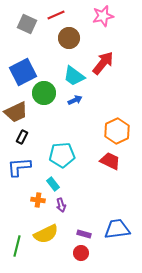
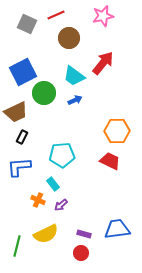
orange hexagon: rotated 25 degrees clockwise
orange cross: rotated 16 degrees clockwise
purple arrow: rotated 64 degrees clockwise
